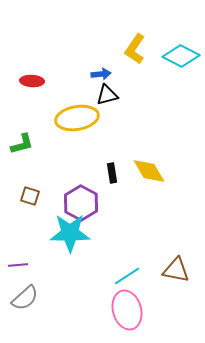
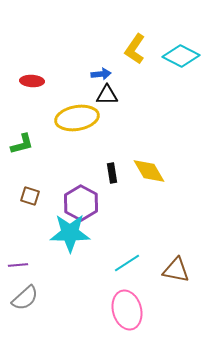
black triangle: rotated 15 degrees clockwise
cyan line: moved 13 px up
